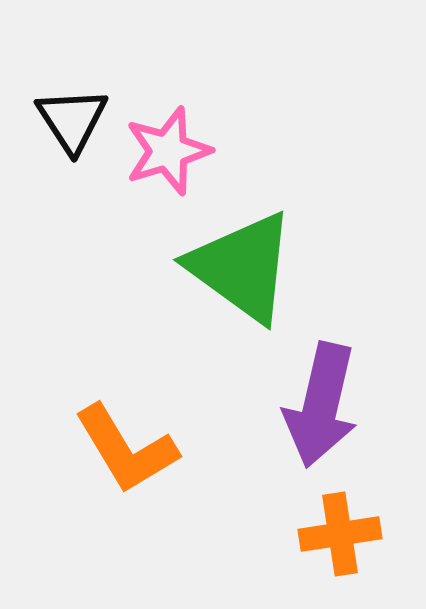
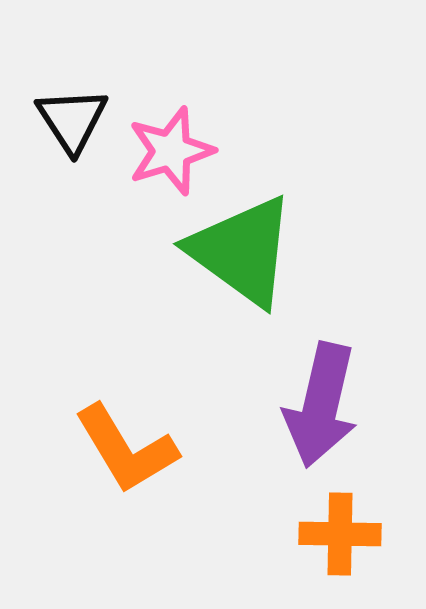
pink star: moved 3 px right
green triangle: moved 16 px up
orange cross: rotated 10 degrees clockwise
